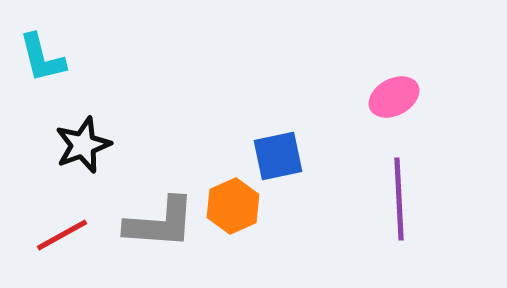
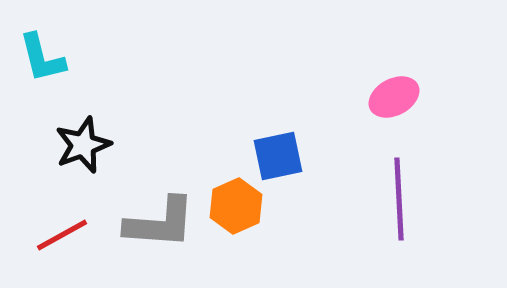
orange hexagon: moved 3 px right
